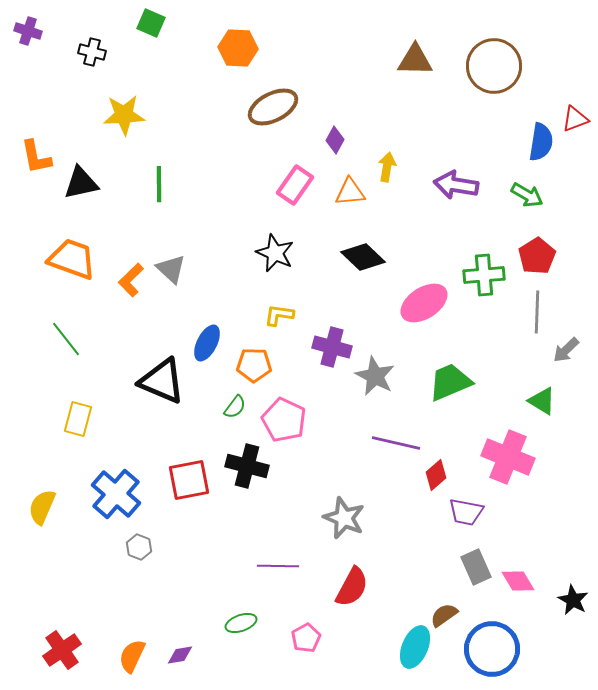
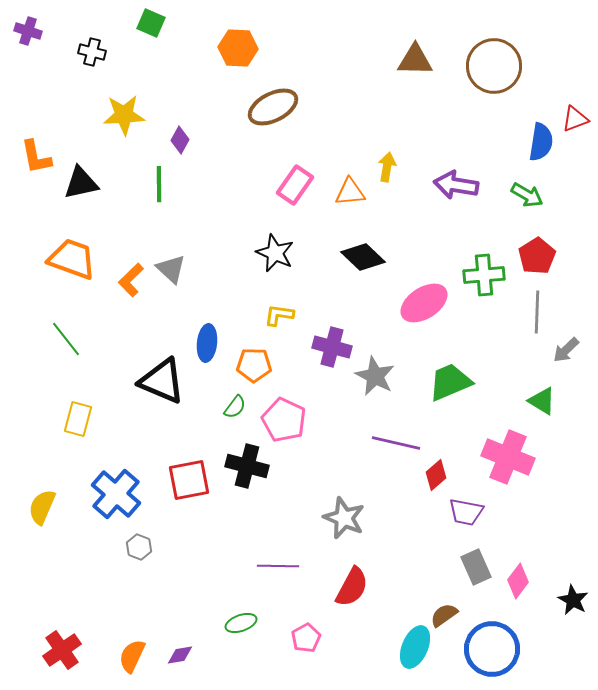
purple diamond at (335, 140): moved 155 px left
blue ellipse at (207, 343): rotated 21 degrees counterclockwise
pink diamond at (518, 581): rotated 68 degrees clockwise
